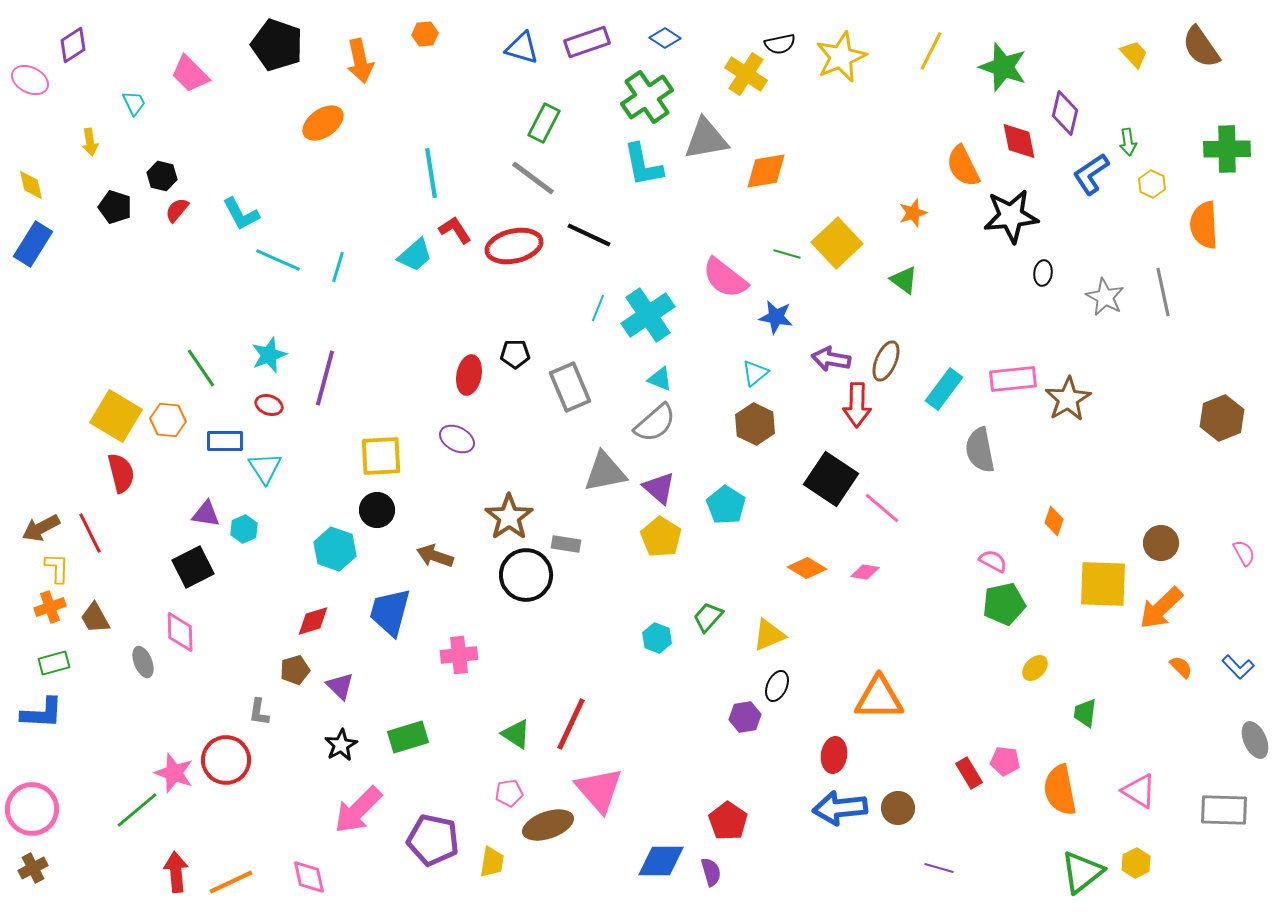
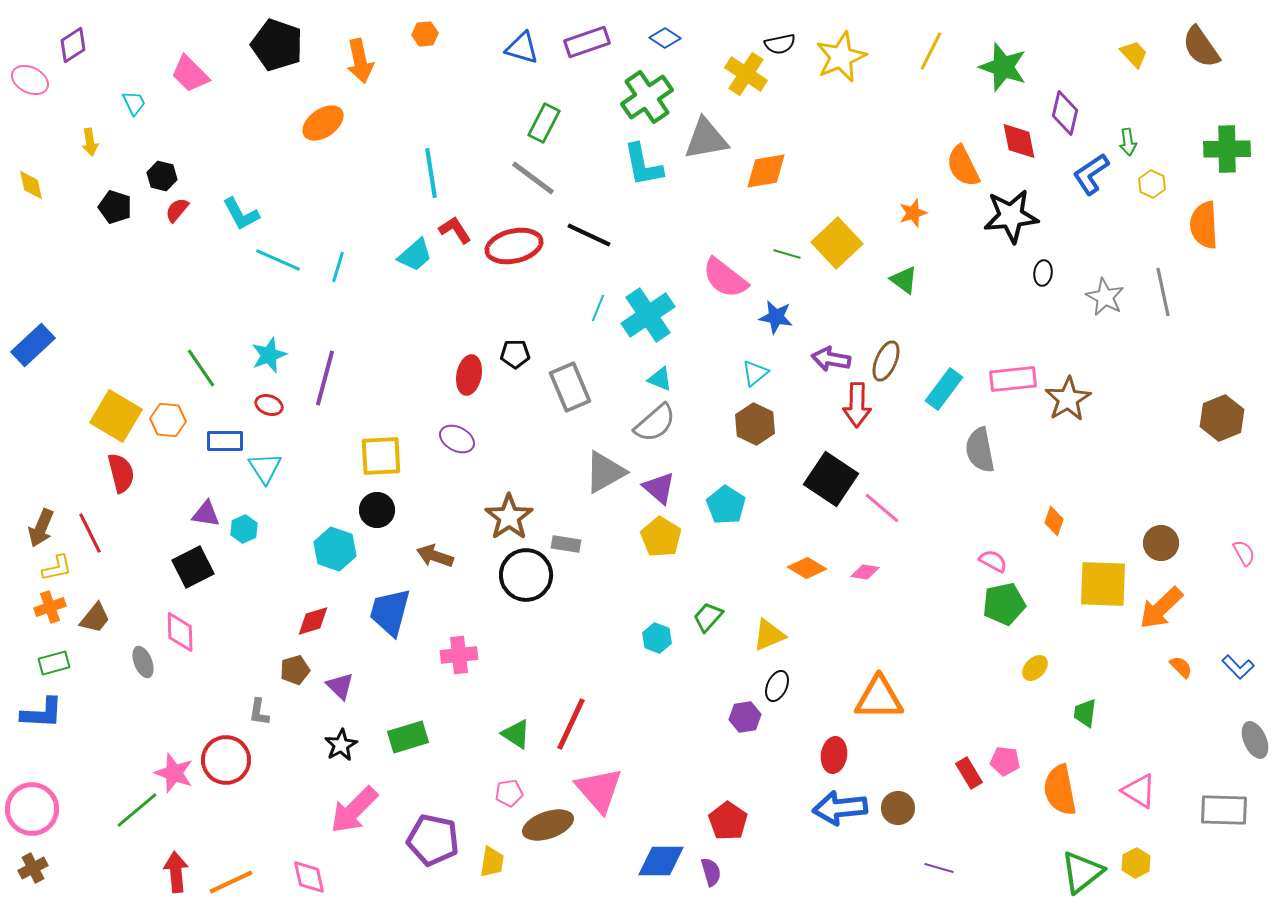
blue rectangle at (33, 244): moved 101 px down; rotated 15 degrees clockwise
gray triangle at (605, 472): rotated 18 degrees counterclockwise
brown arrow at (41, 528): rotated 39 degrees counterclockwise
yellow L-shape at (57, 568): rotated 76 degrees clockwise
brown trapezoid at (95, 618): rotated 112 degrees counterclockwise
pink arrow at (358, 810): moved 4 px left
